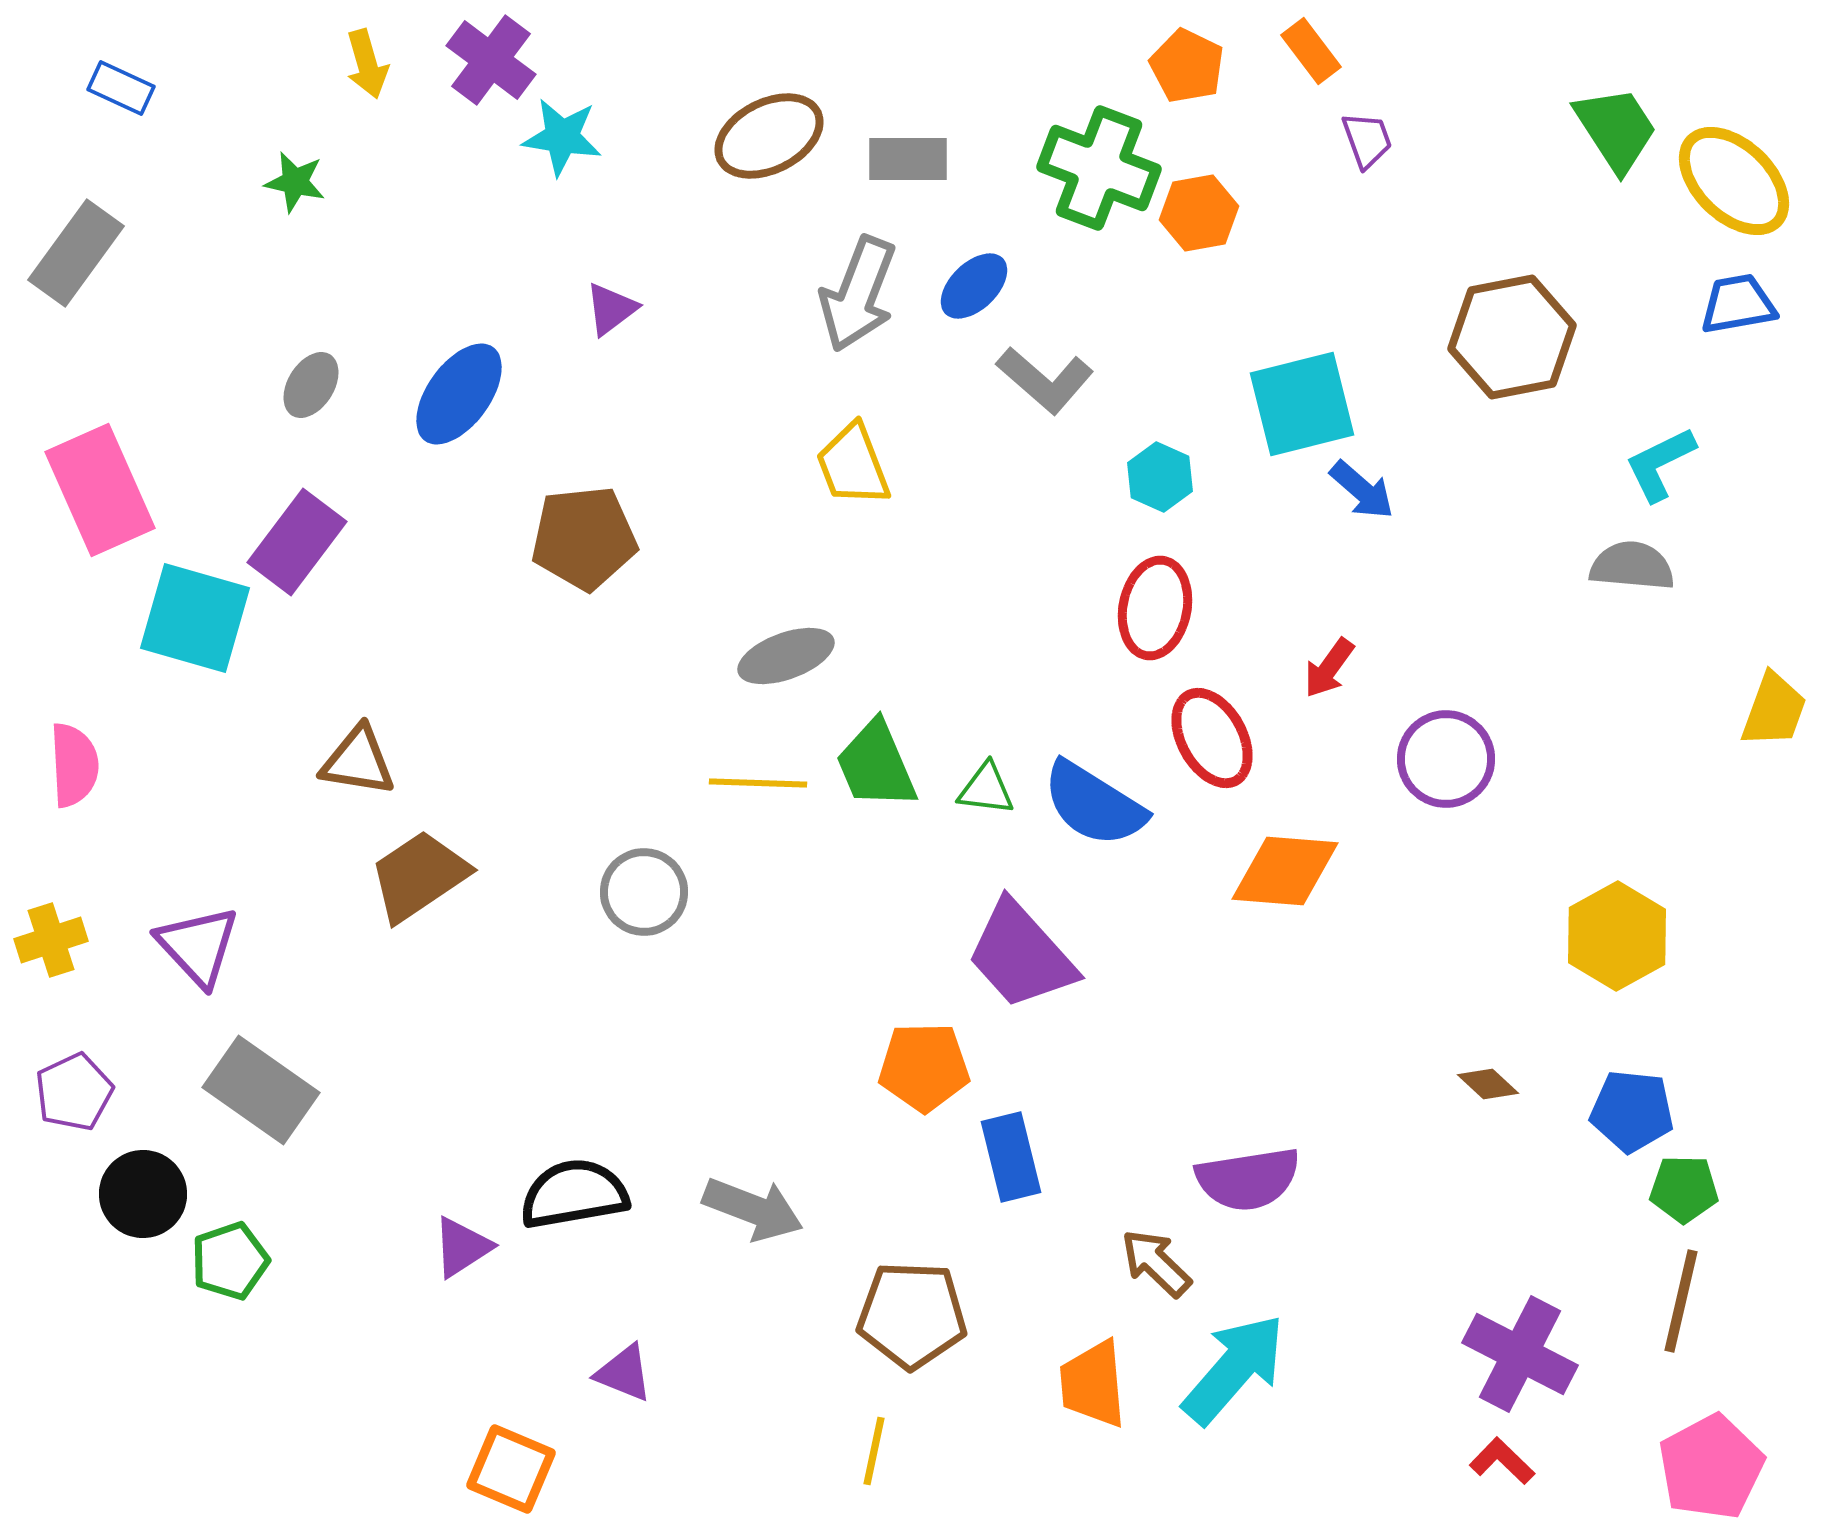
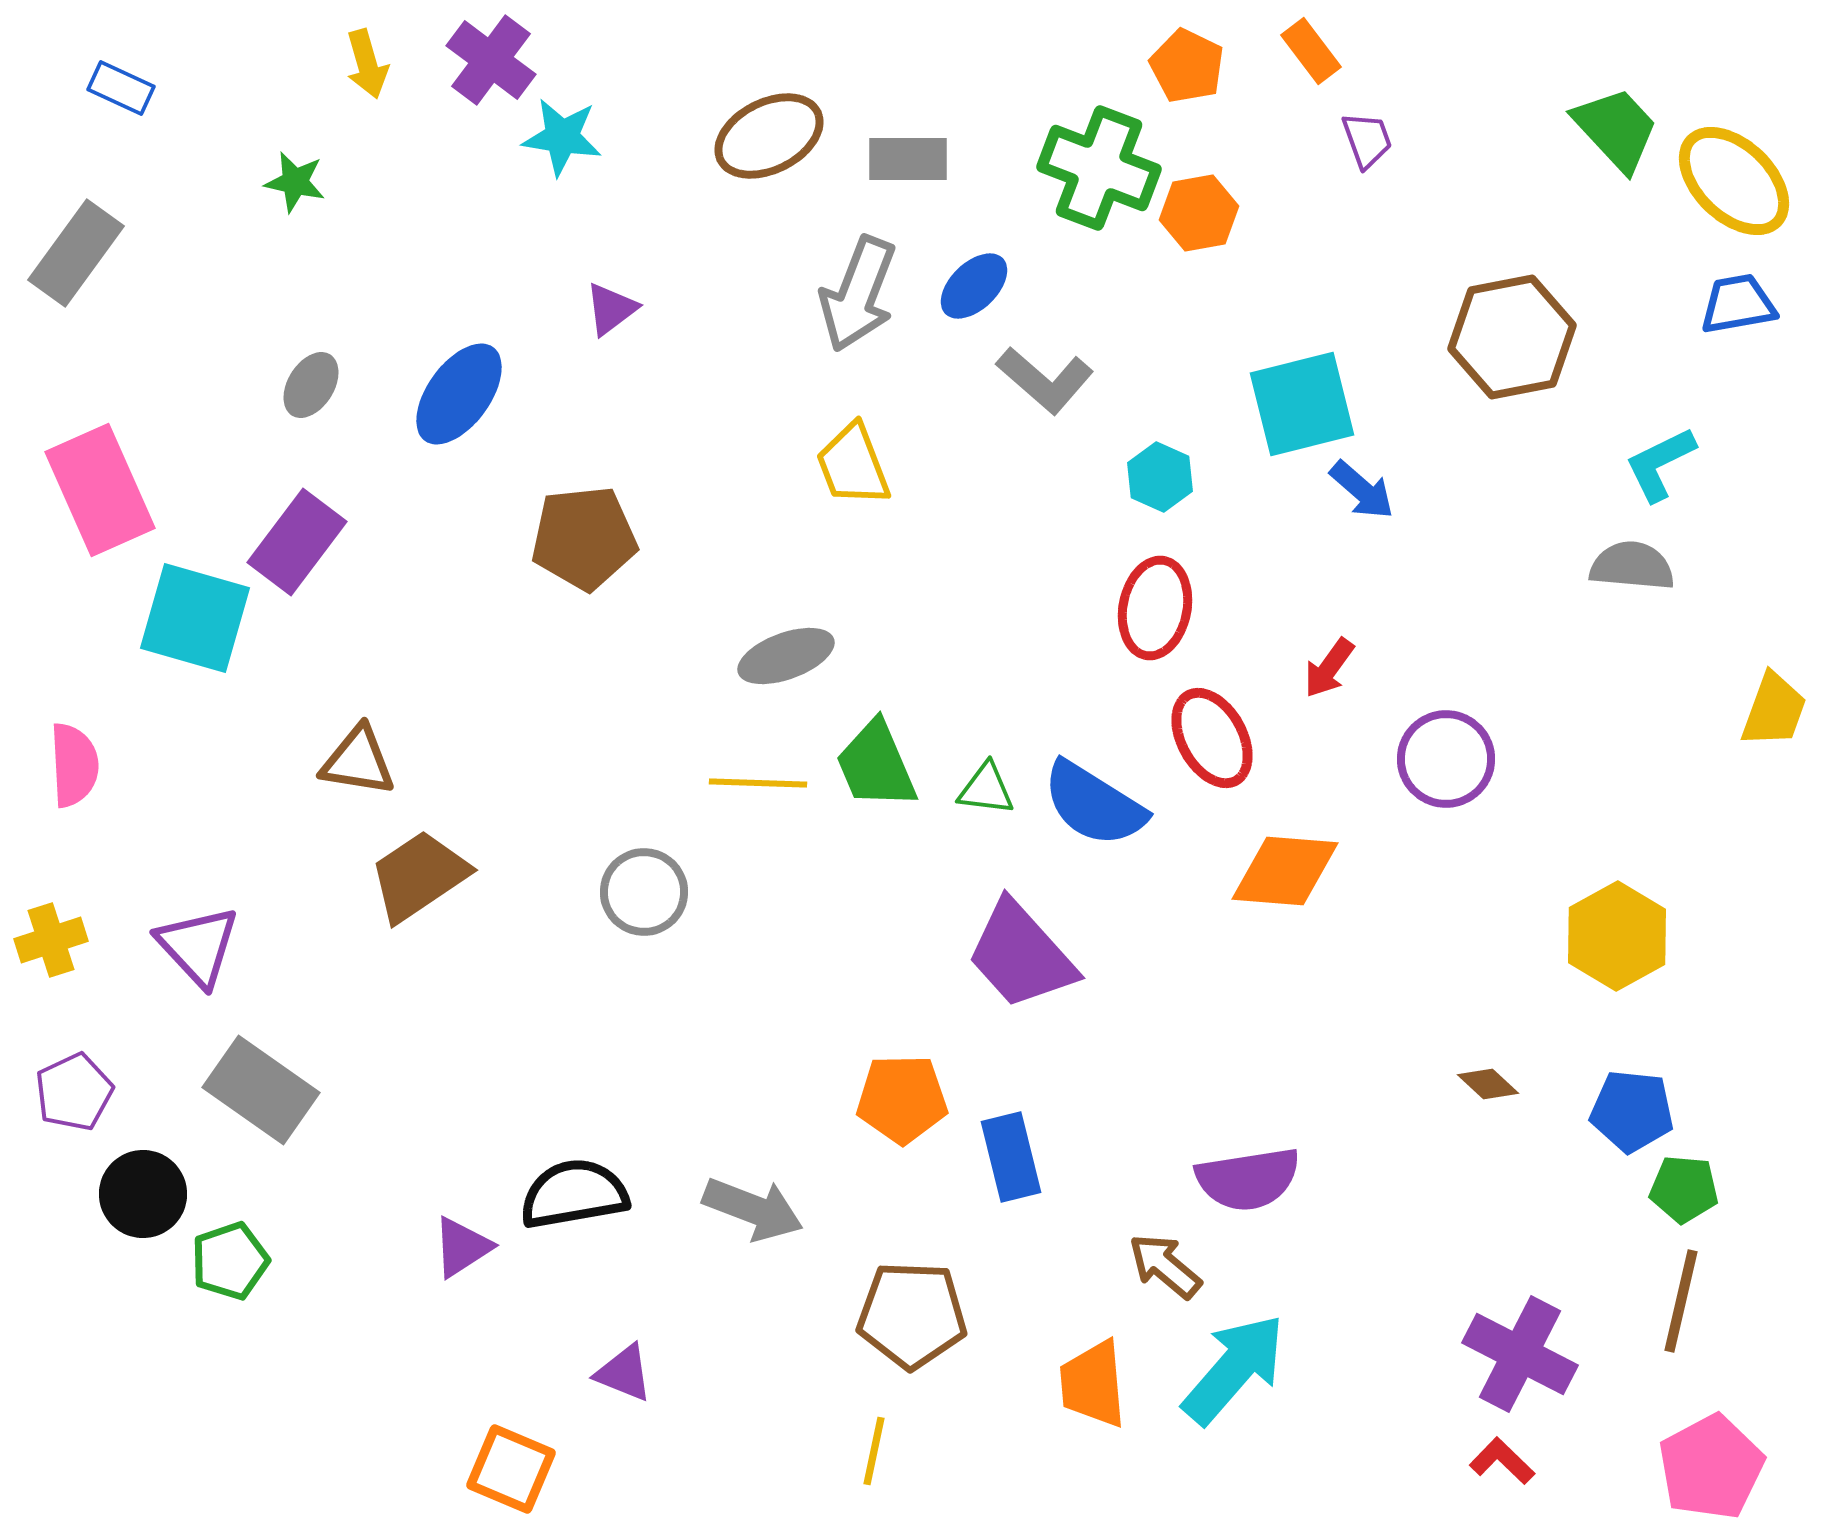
green trapezoid at (1616, 129): rotated 10 degrees counterclockwise
orange pentagon at (924, 1067): moved 22 px left, 32 px down
green pentagon at (1684, 1189): rotated 4 degrees clockwise
brown arrow at (1156, 1263): moved 9 px right, 3 px down; rotated 4 degrees counterclockwise
